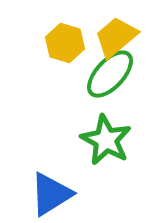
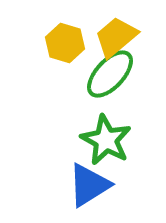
blue triangle: moved 38 px right, 9 px up
